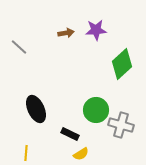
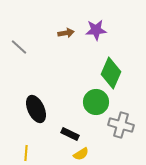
green diamond: moved 11 px left, 9 px down; rotated 24 degrees counterclockwise
green circle: moved 8 px up
